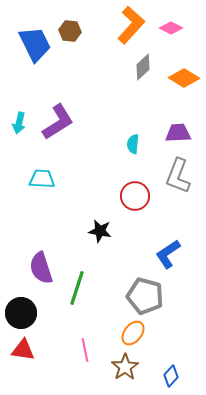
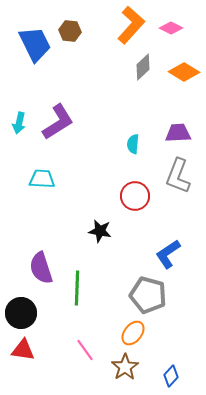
orange diamond: moved 6 px up
green line: rotated 16 degrees counterclockwise
gray pentagon: moved 3 px right, 1 px up
pink line: rotated 25 degrees counterclockwise
